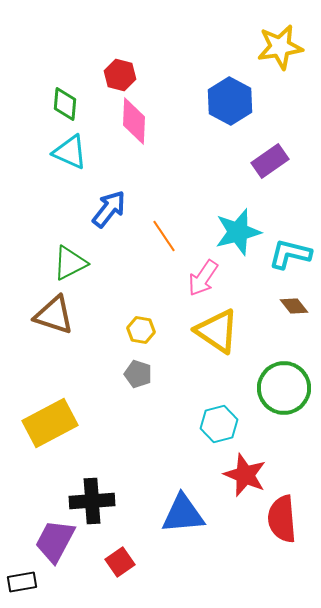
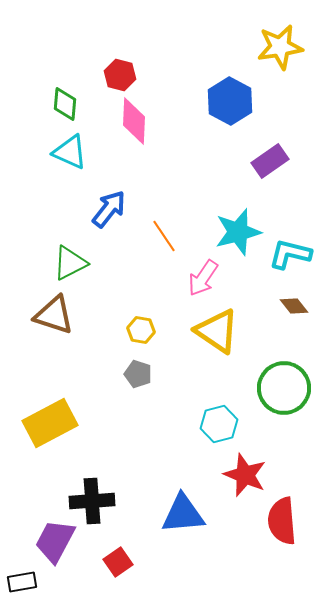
red semicircle: moved 2 px down
red square: moved 2 px left
